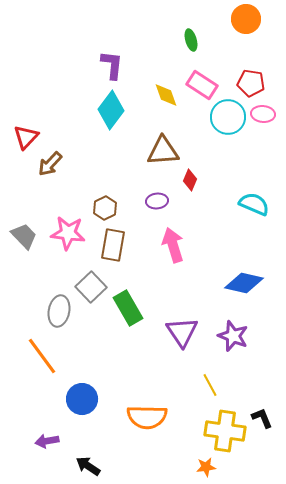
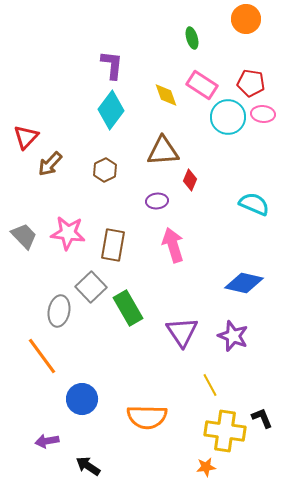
green ellipse: moved 1 px right, 2 px up
brown hexagon: moved 38 px up
